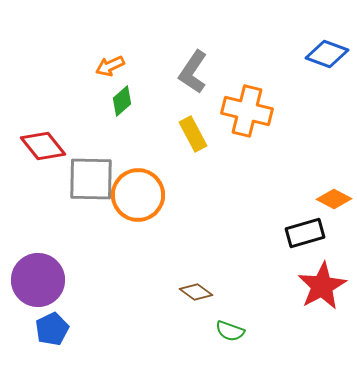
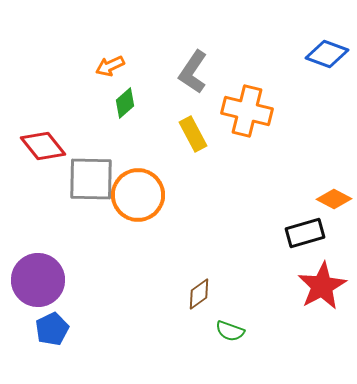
green diamond: moved 3 px right, 2 px down
brown diamond: moved 3 px right, 2 px down; rotated 72 degrees counterclockwise
